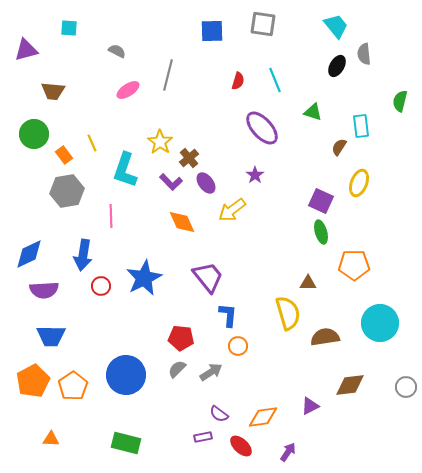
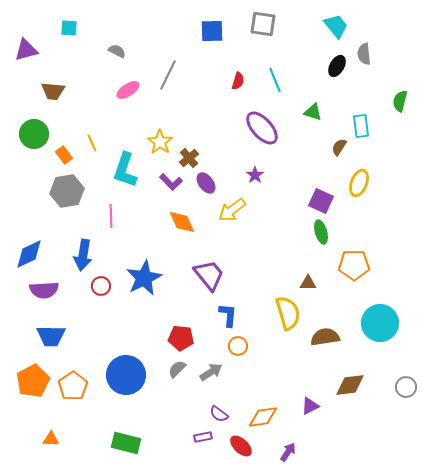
gray line at (168, 75): rotated 12 degrees clockwise
purple trapezoid at (208, 277): moved 1 px right, 2 px up
